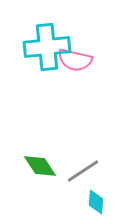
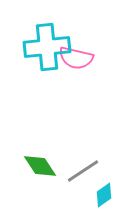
pink semicircle: moved 1 px right, 2 px up
cyan diamond: moved 8 px right, 7 px up; rotated 50 degrees clockwise
